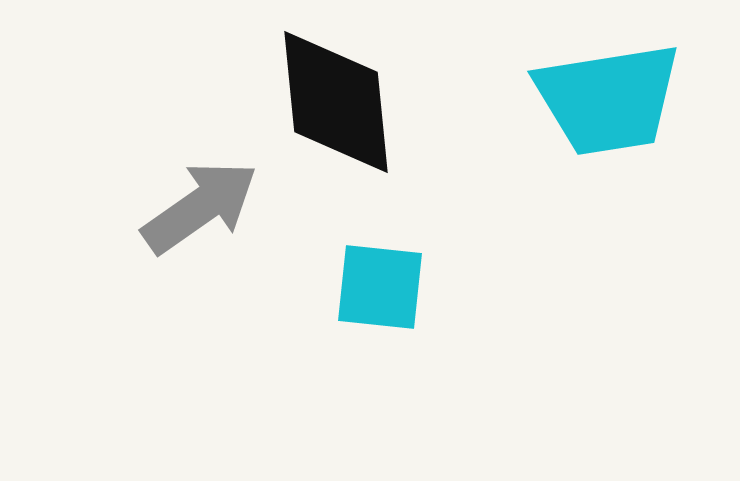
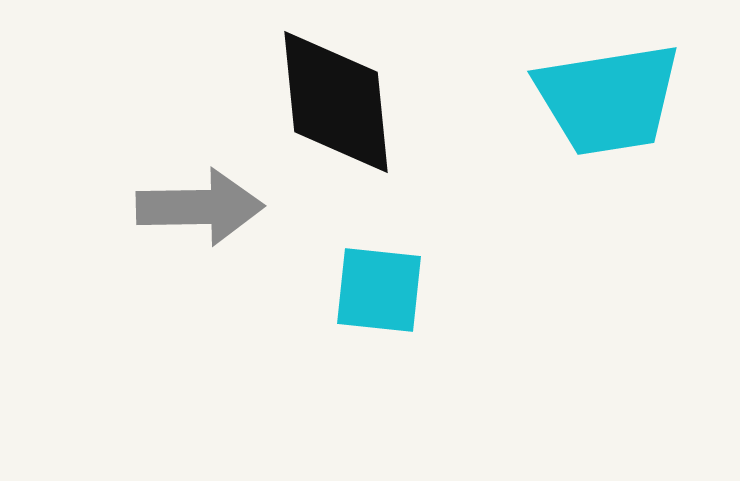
gray arrow: rotated 34 degrees clockwise
cyan square: moved 1 px left, 3 px down
